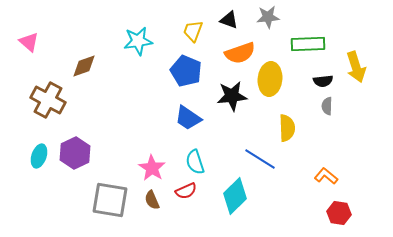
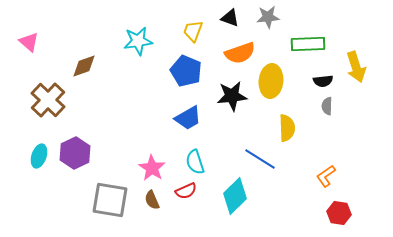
black triangle: moved 1 px right, 2 px up
yellow ellipse: moved 1 px right, 2 px down
brown cross: rotated 16 degrees clockwise
blue trapezoid: rotated 64 degrees counterclockwise
orange L-shape: rotated 75 degrees counterclockwise
